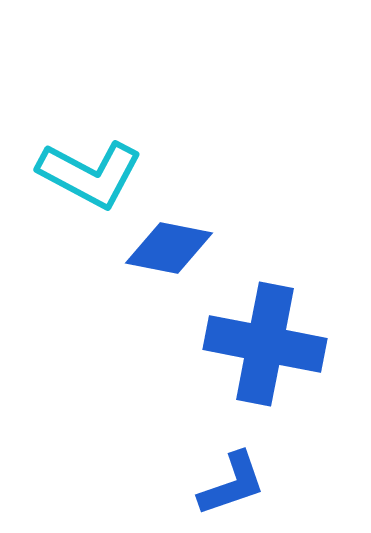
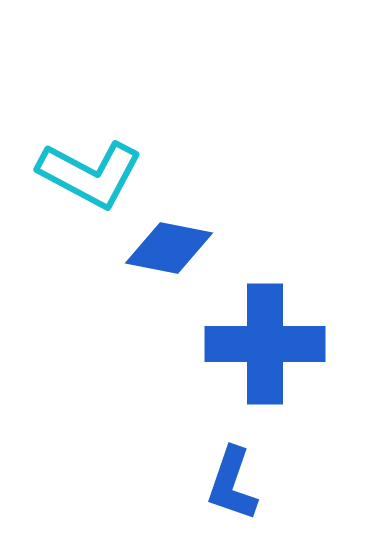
blue cross: rotated 11 degrees counterclockwise
blue L-shape: rotated 128 degrees clockwise
